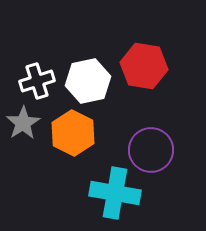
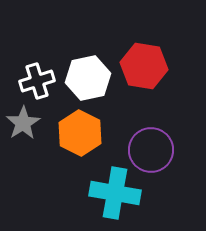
white hexagon: moved 3 px up
orange hexagon: moved 7 px right
